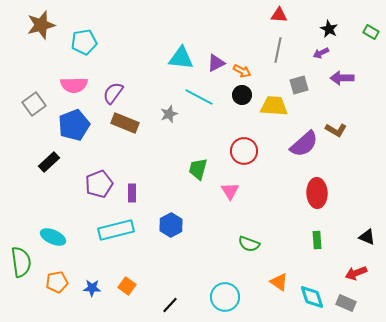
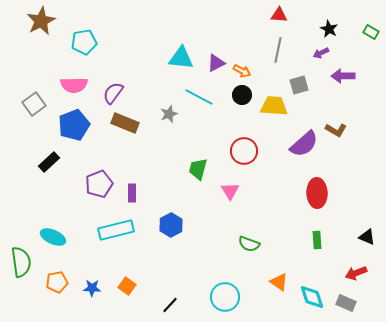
brown star at (41, 25): moved 4 px up; rotated 12 degrees counterclockwise
purple arrow at (342, 78): moved 1 px right, 2 px up
